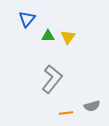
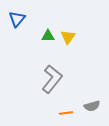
blue triangle: moved 10 px left
